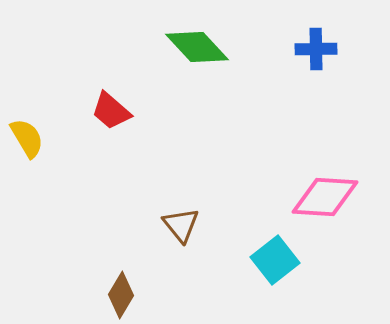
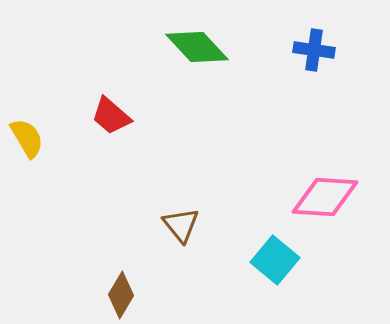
blue cross: moved 2 px left, 1 px down; rotated 9 degrees clockwise
red trapezoid: moved 5 px down
cyan square: rotated 12 degrees counterclockwise
